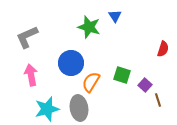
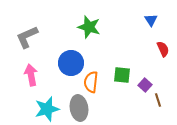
blue triangle: moved 36 px right, 4 px down
red semicircle: rotated 42 degrees counterclockwise
green square: rotated 12 degrees counterclockwise
orange semicircle: rotated 25 degrees counterclockwise
